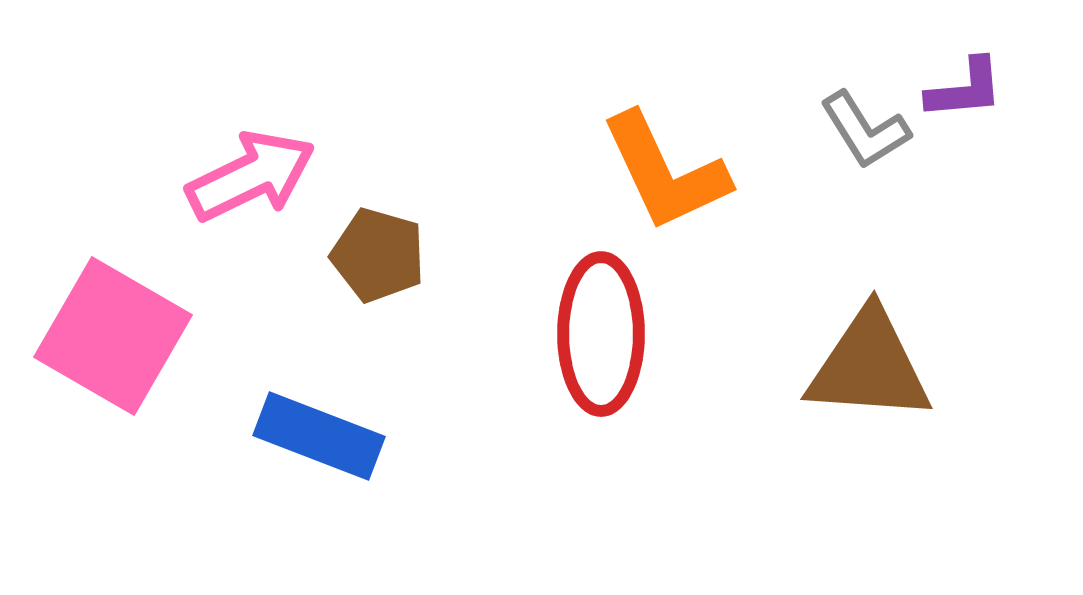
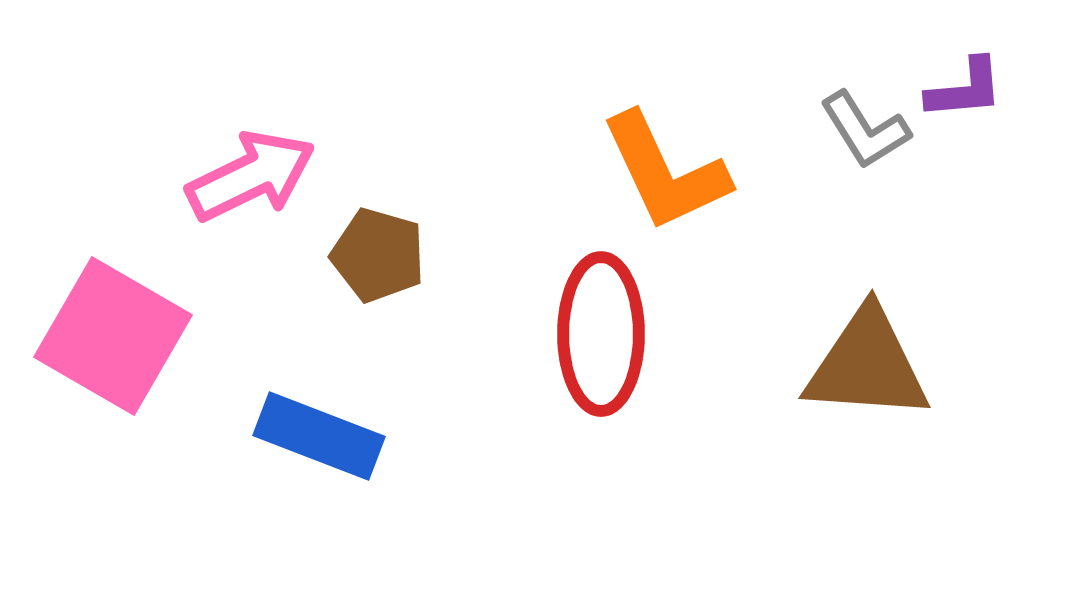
brown triangle: moved 2 px left, 1 px up
